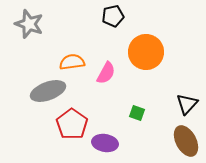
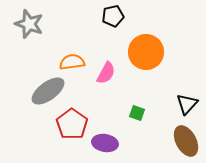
gray ellipse: rotated 16 degrees counterclockwise
